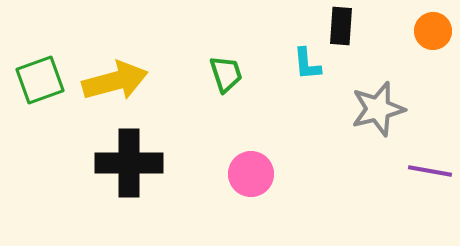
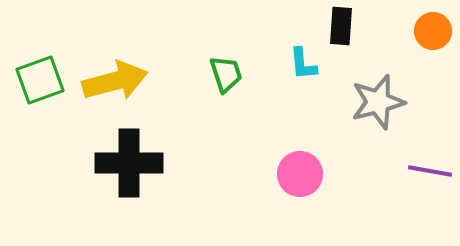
cyan L-shape: moved 4 px left
gray star: moved 7 px up
pink circle: moved 49 px right
